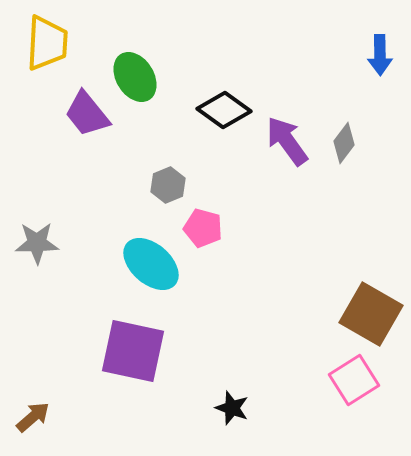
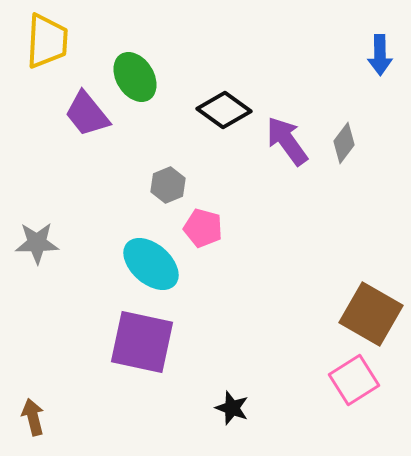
yellow trapezoid: moved 2 px up
purple square: moved 9 px right, 9 px up
brown arrow: rotated 63 degrees counterclockwise
